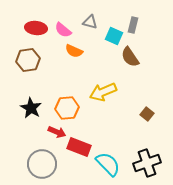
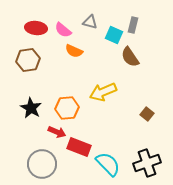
cyan square: moved 1 px up
